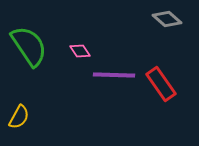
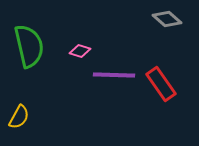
green semicircle: rotated 21 degrees clockwise
pink diamond: rotated 40 degrees counterclockwise
